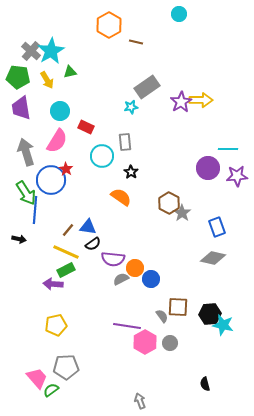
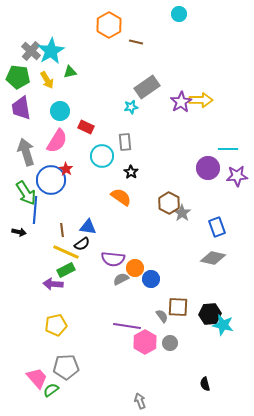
brown line at (68, 230): moved 6 px left; rotated 48 degrees counterclockwise
black arrow at (19, 239): moved 7 px up
black semicircle at (93, 244): moved 11 px left
